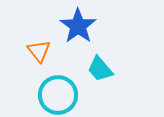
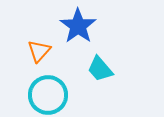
orange triangle: rotated 20 degrees clockwise
cyan circle: moved 10 px left
